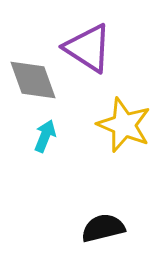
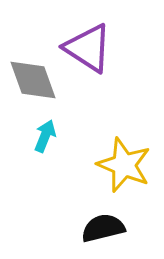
yellow star: moved 40 px down
